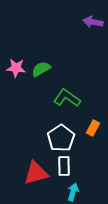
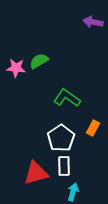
green semicircle: moved 2 px left, 8 px up
